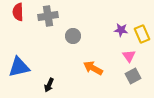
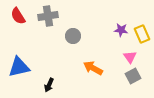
red semicircle: moved 4 px down; rotated 30 degrees counterclockwise
pink triangle: moved 1 px right, 1 px down
